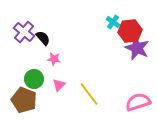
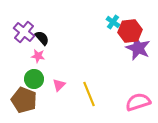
black semicircle: moved 1 px left
purple star: moved 1 px right
pink star: moved 16 px left, 3 px up
yellow line: rotated 15 degrees clockwise
